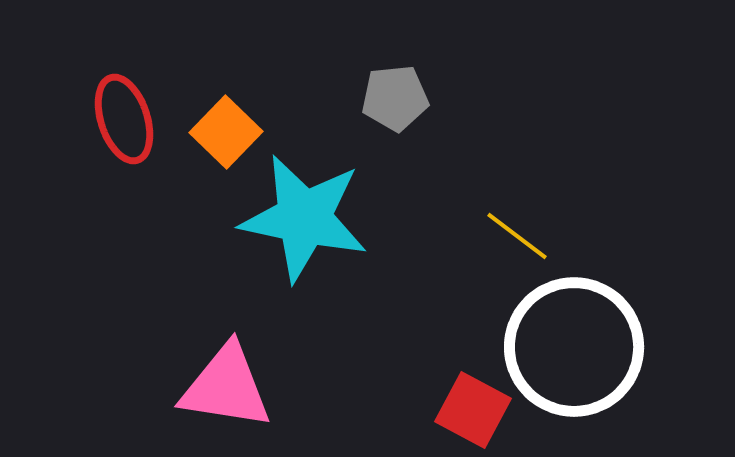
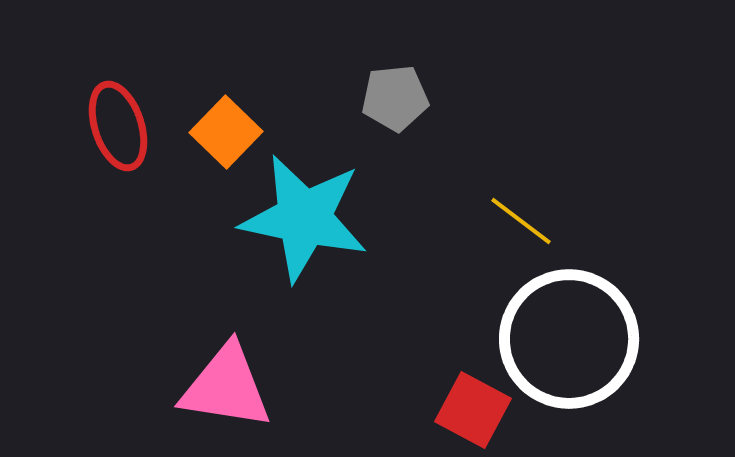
red ellipse: moved 6 px left, 7 px down
yellow line: moved 4 px right, 15 px up
white circle: moved 5 px left, 8 px up
